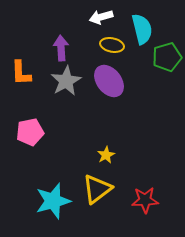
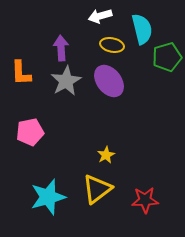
white arrow: moved 1 px left, 1 px up
cyan star: moved 5 px left, 4 px up
